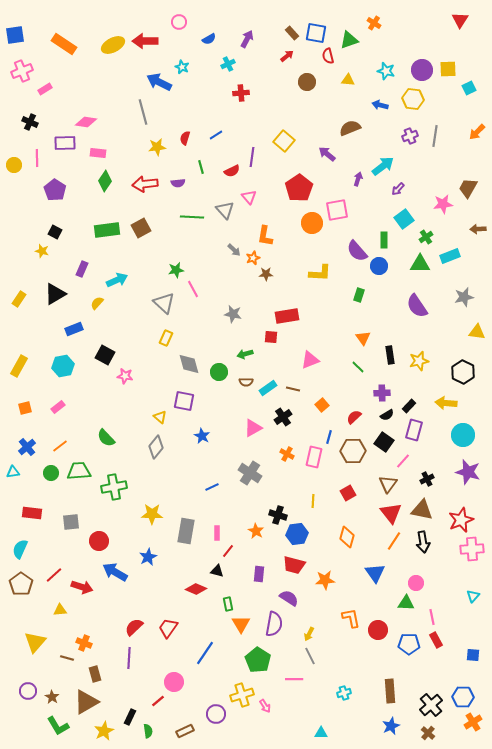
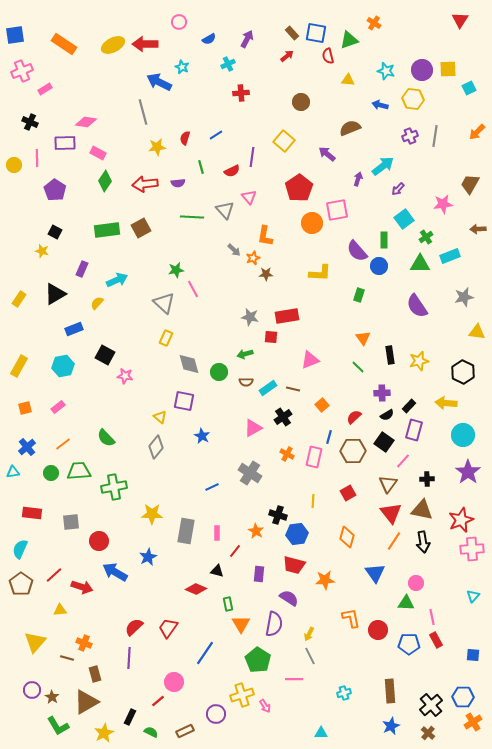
red arrow at (145, 41): moved 3 px down
brown circle at (307, 82): moved 6 px left, 20 px down
pink rectangle at (98, 153): rotated 21 degrees clockwise
brown trapezoid at (468, 188): moved 2 px right, 4 px up
gray star at (233, 314): moved 17 px right, 3 px down
orange line at (60, 446): moved 3 px right, 2 px up
purple star at (468, 472): rotated 20 degrees clockwise
black cross at (427, 479): rotated 24 degrees clockwise
red line at (228, 551): moved 7 px right
purple circle at (28, 691): moved 4 px right, 1 px up
yellow star at (104, 731): moved 2 px down
green semicircle at (148, 731): moved 3 px right, 1 px down; rotated 56 degrees counterclockwise
